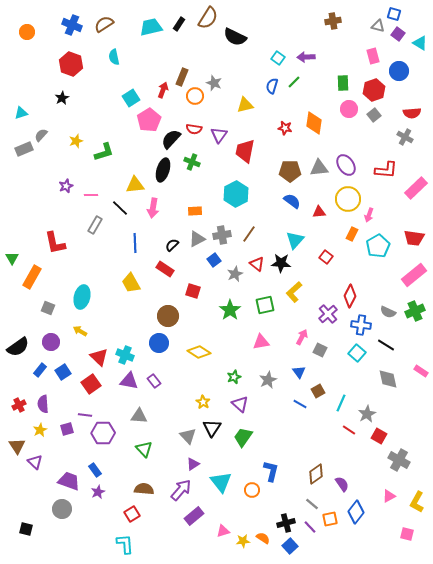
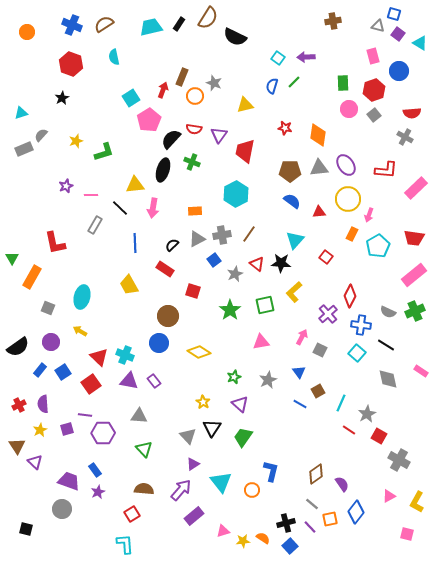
orange diamond at (314, 123): moved 4 px right, 12 px down
yellow trapezoid at (131, 283): moved 2 px left, 2 px down
